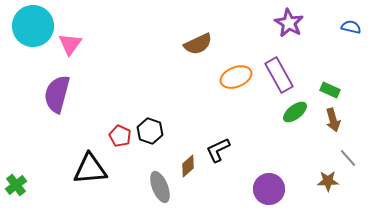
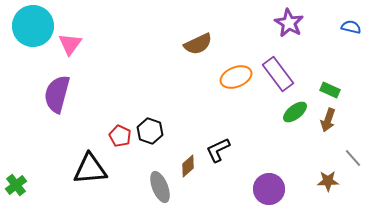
purple rectangle: moved 1 px left, 1 px up; rotated 8 degrees counterclockwise
brown arrow: moved 5 px left; rotated 35 degrees clockwise
gray line: moved 5 px right
